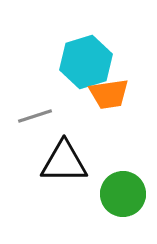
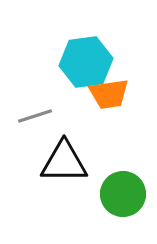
cyan hexagon: rotated 9 degrees clockwise
